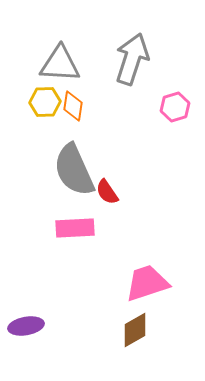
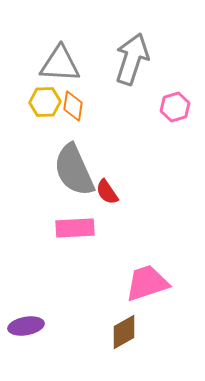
brown diamond: moved 11 px left, 2 px down
